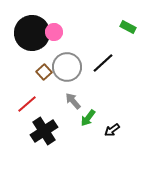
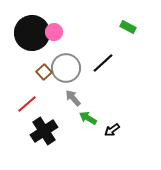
gray circle: moved 1 px left, 1 px down
gray arrow: moved 3 px up
green arrow: rotated 84 degrees clockwise
